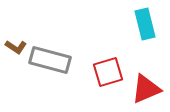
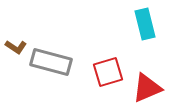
gray rectangle: moved 1 px right, 2 px down
red triangle: moved 1 px right, 1 px up
